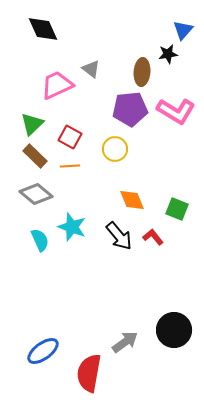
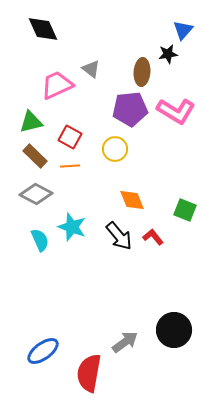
green triangle: moved 1 px left, 2 px up; rotated 30 degrees clockwise
gray diamond: rotated 12 degrees counterclockwise
green square: moved 8 px right, 1 px down
